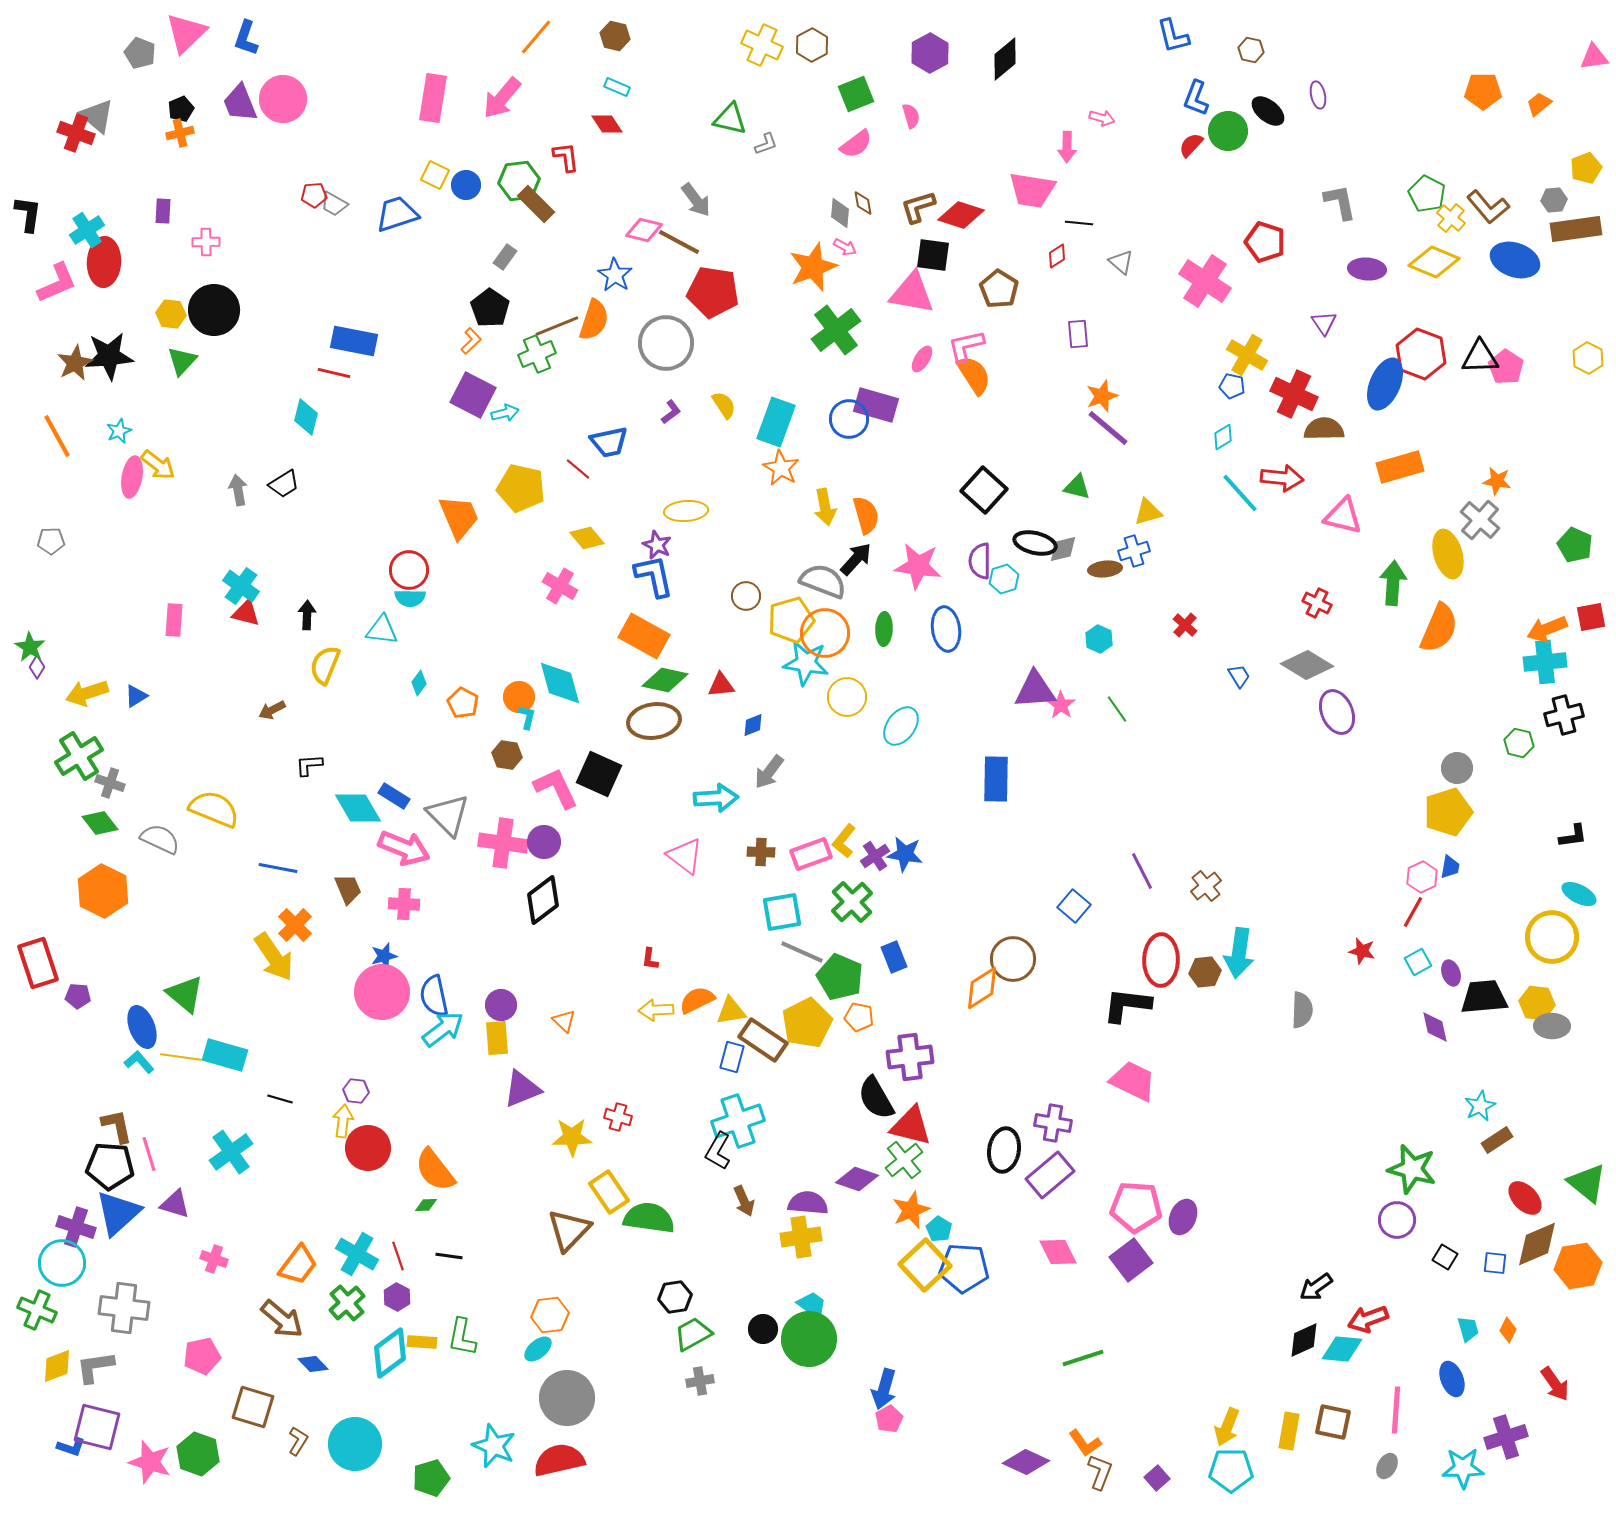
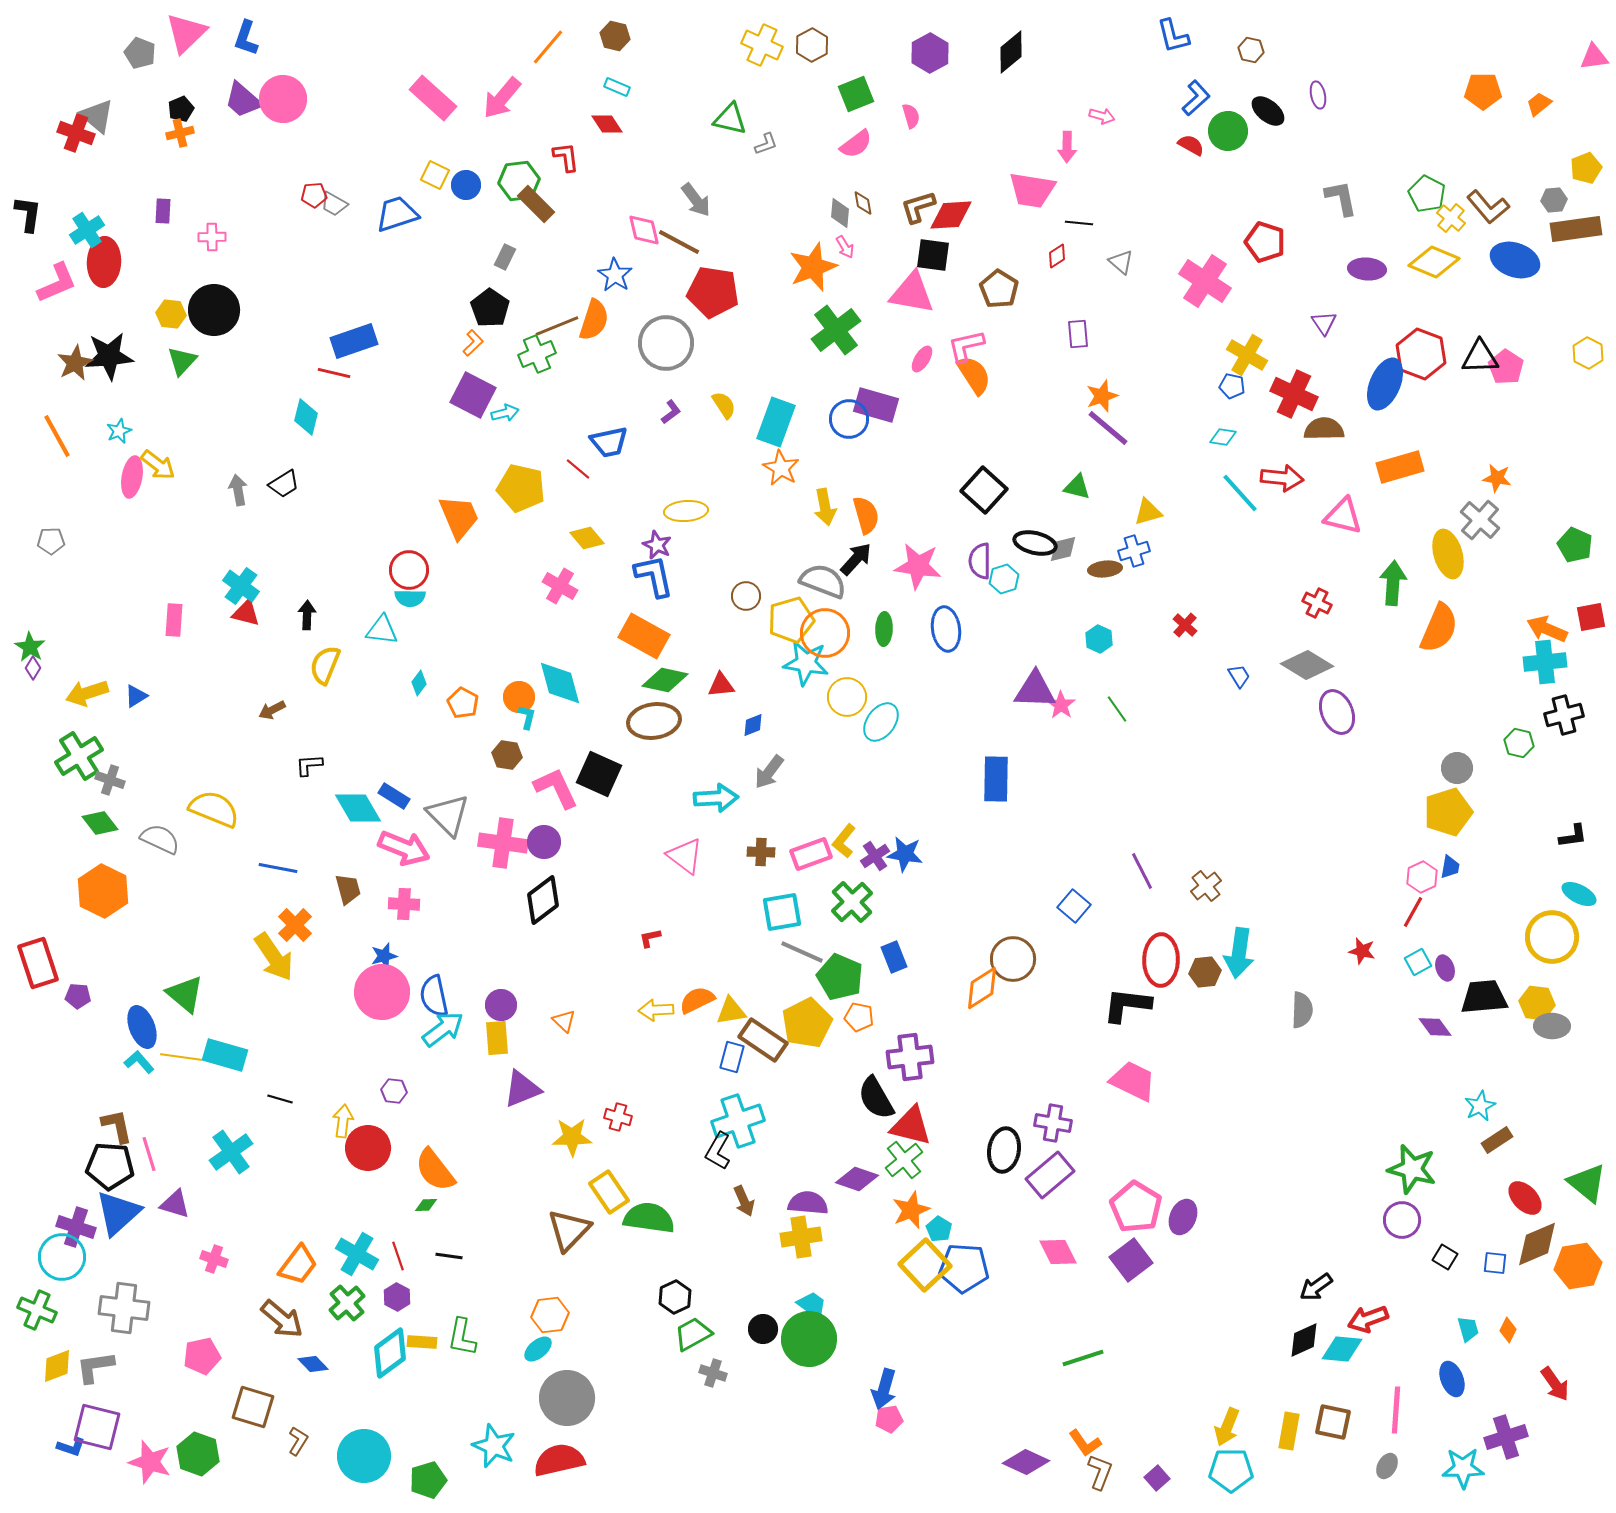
orange line at (536, 37): moved 12 px right, 10 px down
black diamond at (1005, 59): moved 6 px right, 7 px up
pink rectangle at (433, 98): rotated 57 degrees counterclockwise
blue L-shape at (1196, 98): rotated 153 degrees counterclockwise
purple trapezoid at (240, 103): moved 3 px right, 3 px up; rotated 27 degrees counterclockwise
pink arrow at (1102, 118): moved 2 px up
red semicircle at (1191, 145): rotated 76 degrees clockwise
gray L-shape at (1340, 202): moved 1 px right, 4 px up
red diamond at (961, 215): moved 10 px left; rotated 21 degrees counterclockwise
pink diamond at (644, 230): rotated 63 degrees clockwise
pink cross at (206, 242): moved 6 px right, 5 px up
pink arrow at (845, 247): rotated 30 degrees clockwise
gray rectangle at (505, 257): rotated 10 degrees counterclockwise
blue rectangle at (354, 341): rotated 30 degrees counterclockwise
orange L-shape at (471, 341): moved 2 px right, 2 px down
yellow hexagon at (1588, 358): moved 5 px up
cyan diamond at (1223, 437): rotated 40 degrees clockwise
orange star at (1497, 481): moved 3 px up
orange arrow at (1547, 629): rotated 45 degrees clockwise
purple diamond at (37, 667): moved 4 px left, 1 px down
purple triangle at (1035, 690): rotated 6 degrees clockwise
cyan ellipse at (901, 726): moved 20 px left, 4 px up
gray cross at (110, 783): moved 3 px up
brown trapezoid at (348, 889): rotated 8 degrees clockwise
red L-shape at (650, 959): moved 21 px up; rotated 70 degrees clockwise
purple ellipse at (1451, 973): moved 6 px left, 5 px up
purple diamond at (1435, 1027): rotated 24 degrees counterclockwise
purple hexagon at (356, 1091): moved 38 px right
pink pentagon at (1136, 1207): rotated 27 degrees clockwise
purple circle at (1397, 1220): moved 5 px right
cyan circle at (62, 1263): moved 6 px up
black hexagon at (675, 1297): rotated 16 degrees counterclockwise
gray cross at (700, 1381): moved 13 px right, 8 px up; rotated 28 degrees clockwise
pink pentagon at (889, 1419): rotated 20 degrees clockwise
cyan circle at (355, 1444): moved 9 px right, 12 px down
green pentagon at (431, 1478): moved 3 px left, 2 px down
